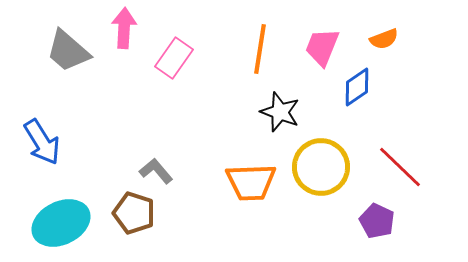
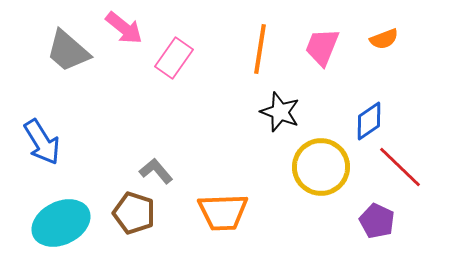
pink arrow: rotated 126 degrees clockwise
blue diamond: moved 12 px right, 34 px down
orange trapezoid: moved 28 px left, 30 px down
